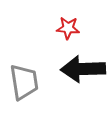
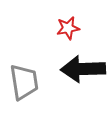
red star: rotated 15 degrees counterclockwise
